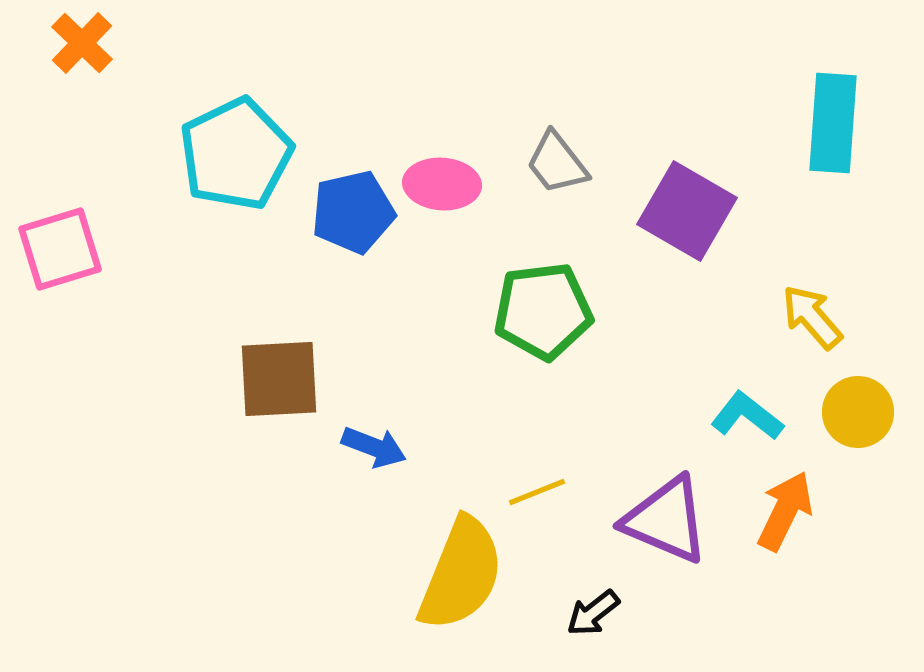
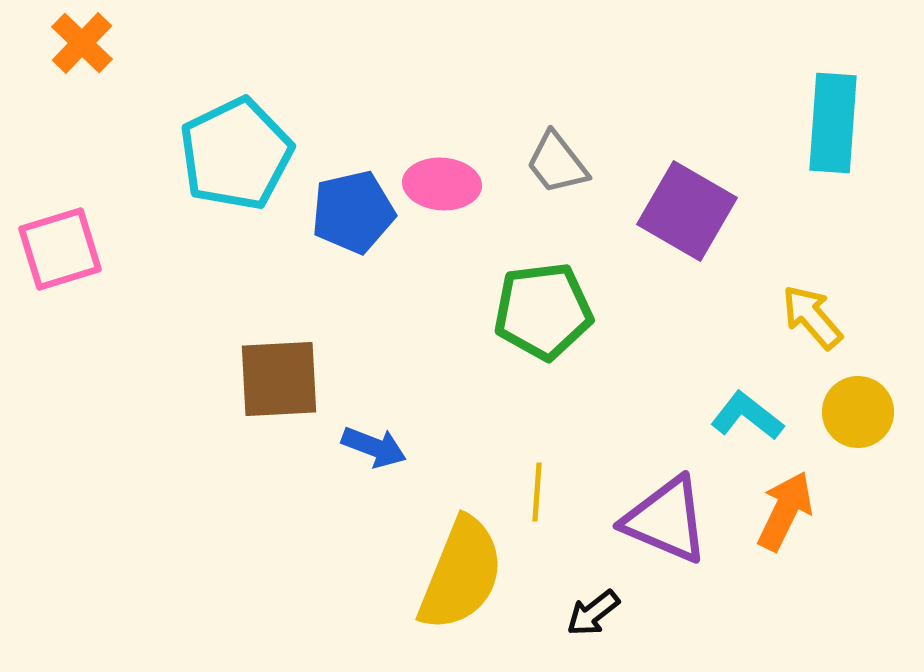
yellow line: rotated 64 degrees counterclockwise
